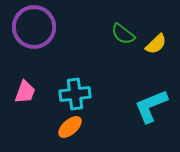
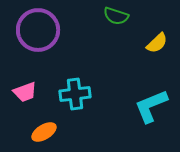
purple circle: moved 4 px right, 3 px down
green semicircle: moved 7 px left, 18 px up; rotated 20 degrees counterclockwise
yellow semicircle: moved 1 px right, 1 px up
pink trapezoid: rotated 50 degrees clockwise
orange ellipse: moved 26 px left, 5 px down; rotated 10 degrees clockwise
